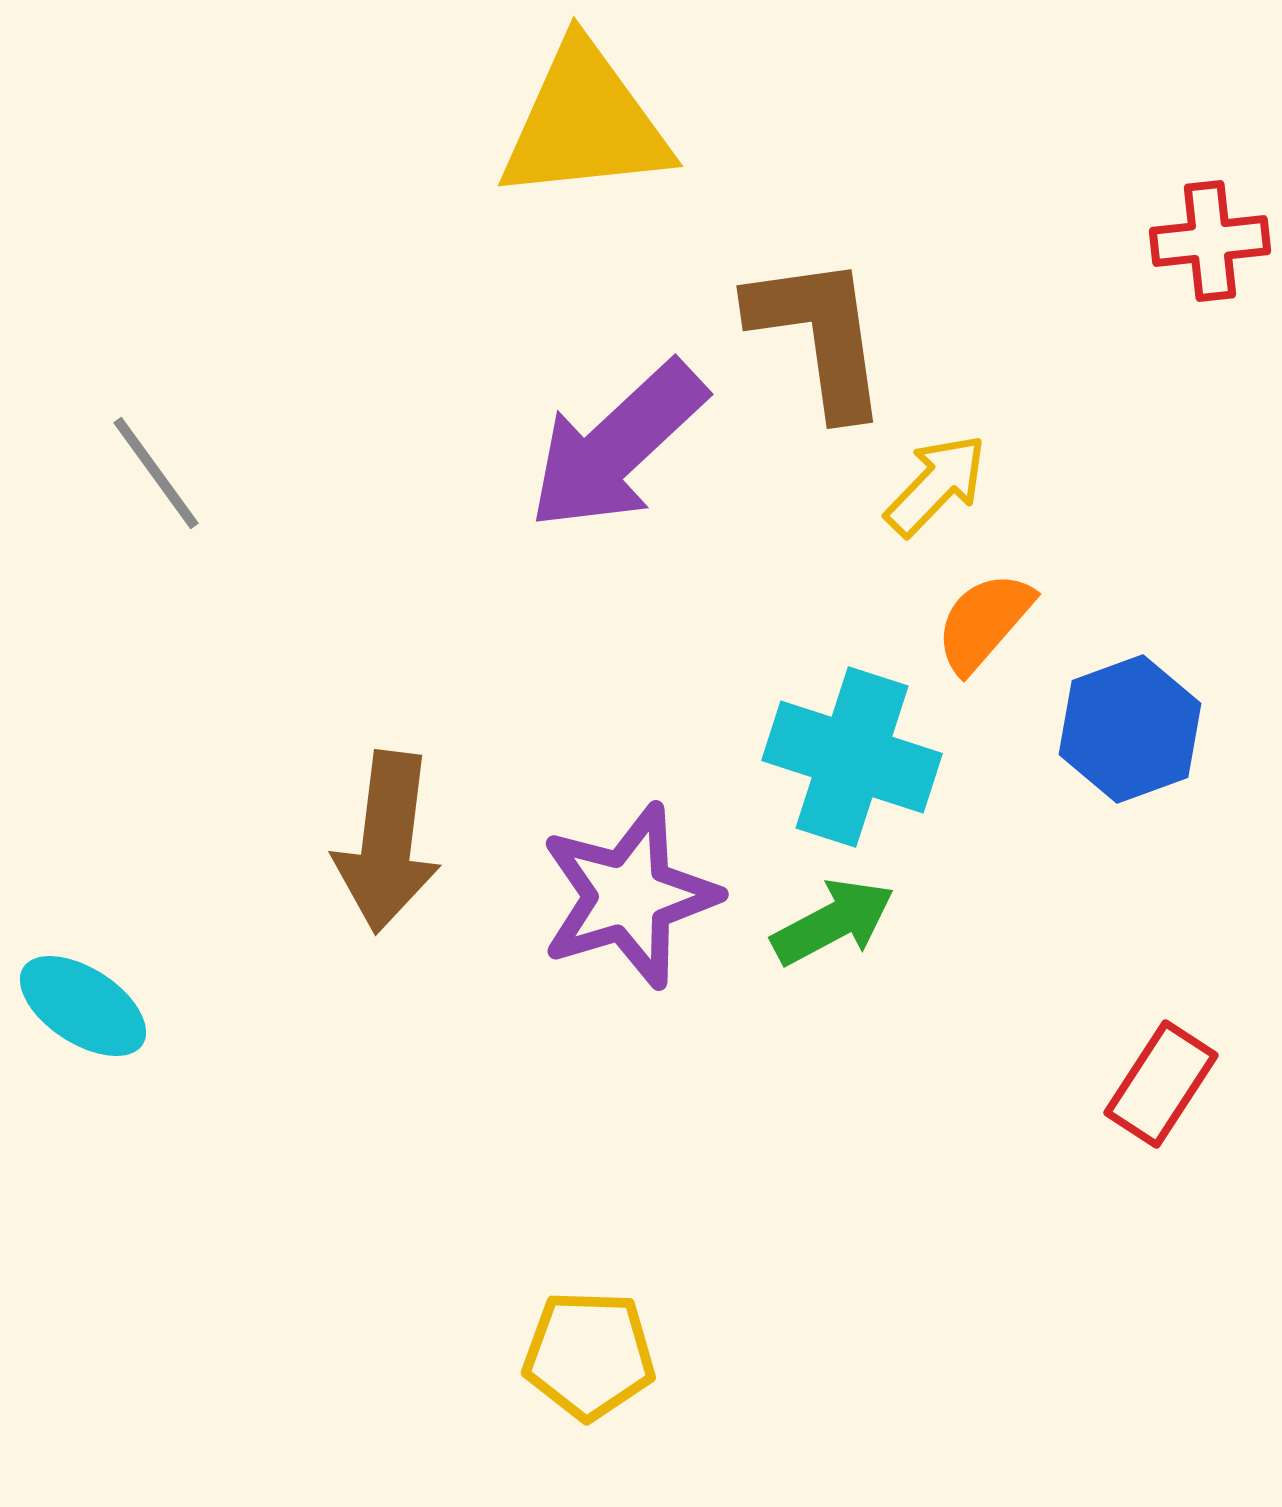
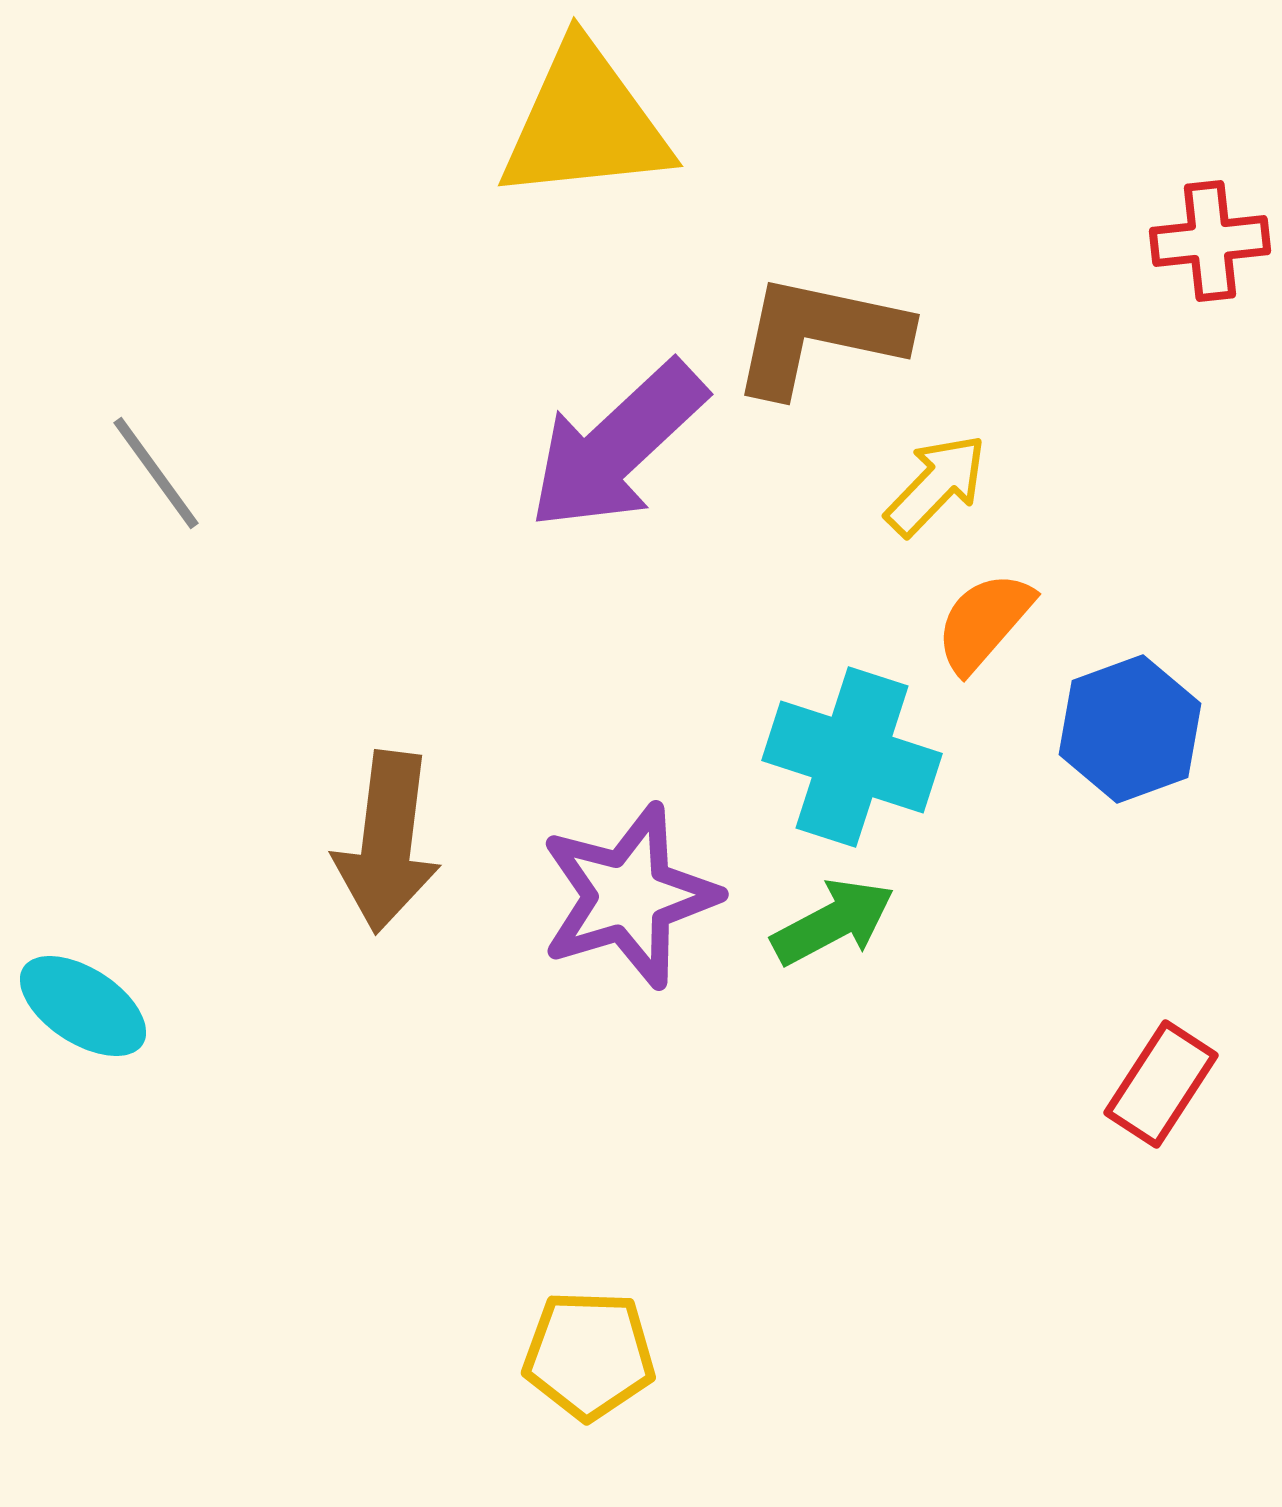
brown L-shape: rotated 70 degrees counterclockwise
